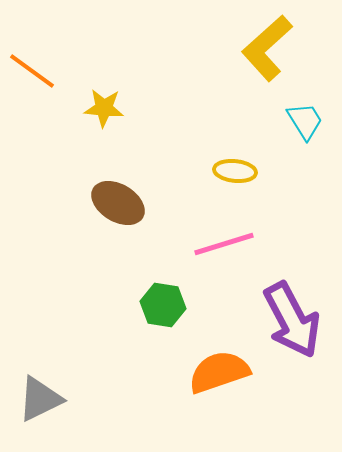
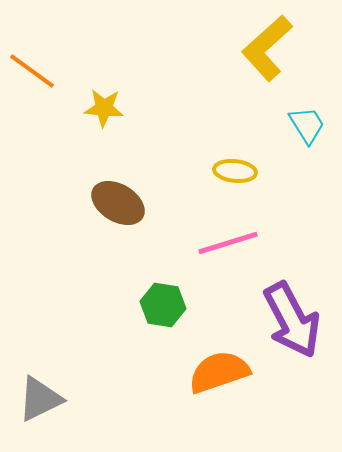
cyan trapezoid: moved 2 px right, 4 px down
pink line: moved 4 px right, 1 px up
